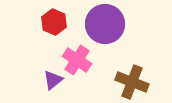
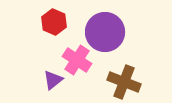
purple circle: moved 8 px down
brown cross: moved 8 px left
